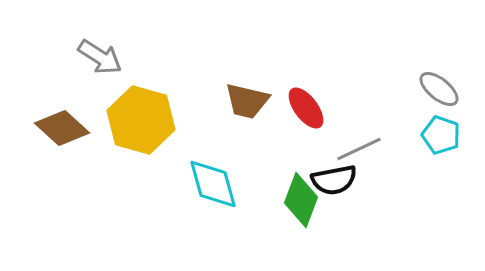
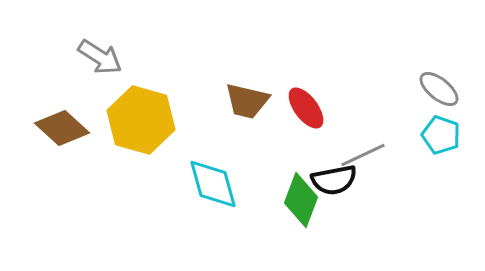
gray line: moved 4 px right, 6 px down
